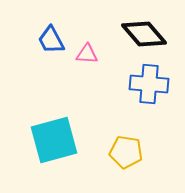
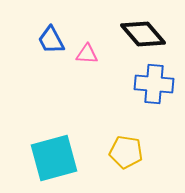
black diamond: moved 1 px left
blue cross: moved 5 px right
cyan square: moved 18 px down
